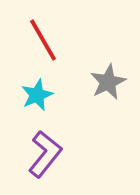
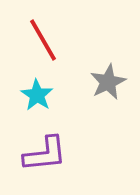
cyan star: rotated 16 degrees counterclockwise
purple L-shape: rotated 45 degrees clockwise
